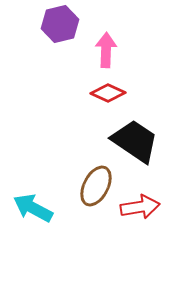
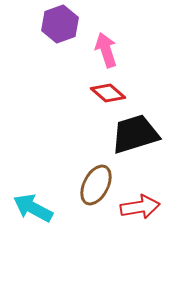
purple hexagon: rotated 6 degrees counterclockwise
pink arrow: rotated 20 degrees counterclockwise
red diamond: rotated 16 degrees clockwise
black trapezoid: moved 7 px up; rotated 51 degrees counterclockwise
brown ellipse: moved 1 px up
